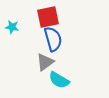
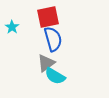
cyan star: rotated 24 degrees clockwise
gray triangle: moved 1 px right, 1 px down
cyan semicircle: moved 4 px left, 4 px up
